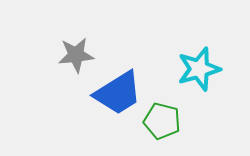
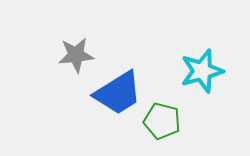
cyan star: moved 3 px right, 2 px down
